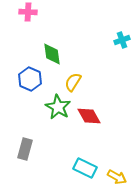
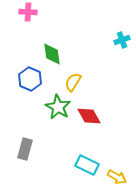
cyan rectangle: moved 2 px right, 3 px up
